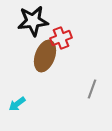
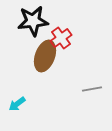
red cross: rotated 15 degrees counterclockwise
gray line: rotated 60 degrees clockwise
